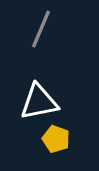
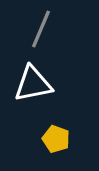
white triangle: moved 6 px left, 18 px up
